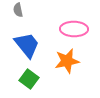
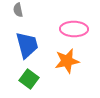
blue trapezoid: rotated 24 degrees clockwise
